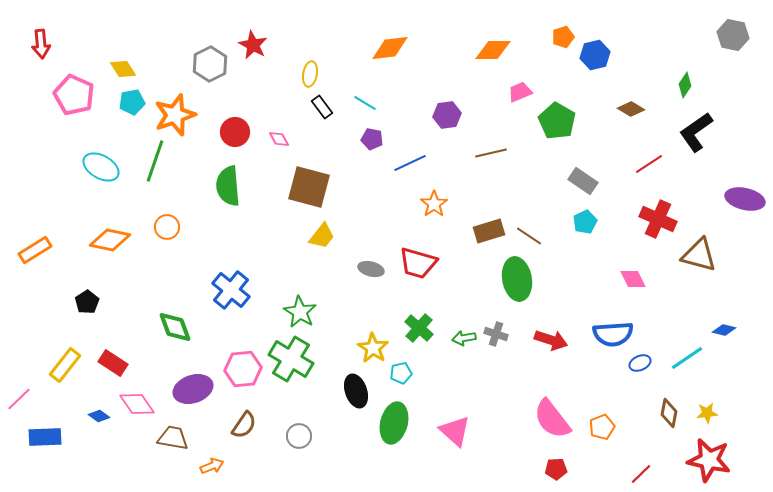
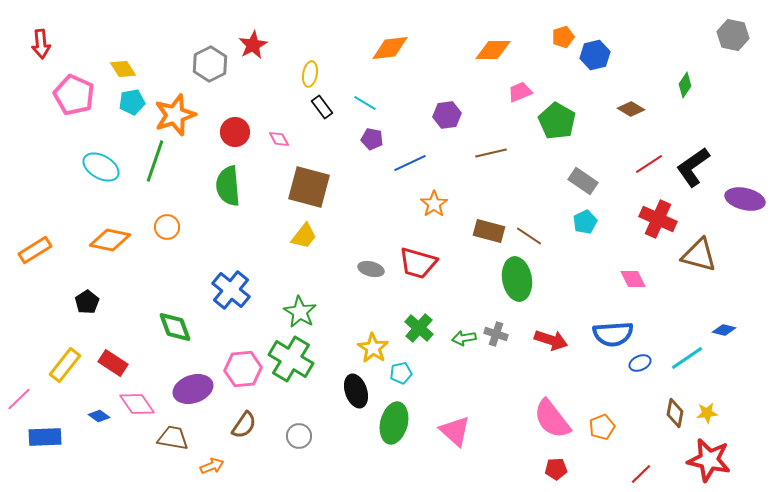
red star at (253, 45): rotated 16 degrees clockwise
black L-shape at (696, 132): moved 3 px left, 35 px down
brown rectangle at (489, 231): rotated 32 degrees clockwise
yellow trapezoid at (322, 236): moved 18 px left
brown diamond at (669, 413): moved 6 px right
